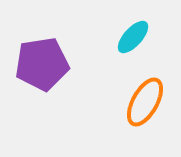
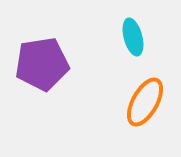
cyan ellipse: rotated 57 degrees counterclockwise
